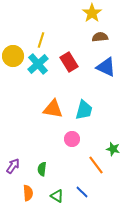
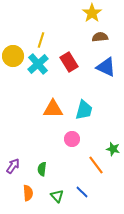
orange triangle: rotated 10 degrees counterclockwise
green triangle: rotated 16 degrees clockwise
